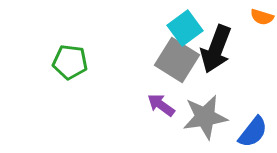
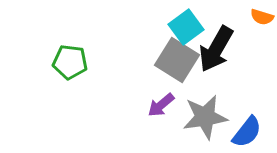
cyan square: moved 1 px right, 1 px up
black arrow: rotated 9 degrees clockwise
purple arrow: rotated 76 degrees counterclockwise
blue semicircle: moved 6 px left
